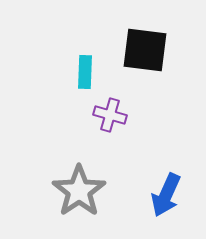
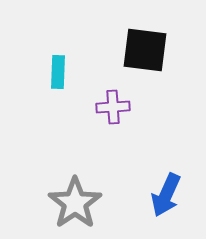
cyan rectangle: moved 27 px left
purple cross: moved 3 px right, 8 px up; rotated 20 degrees counterclockwise
gray star: moved 4 px left, 12 px down
